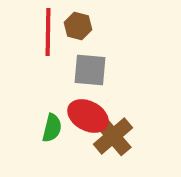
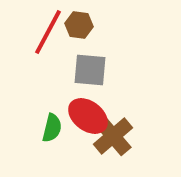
brown hexagon: moved 1 px right, 1 px up; rotated 8 degrees counterclockwise
red line: rotated 27 degrees clockwise
red ellipse: rotated 9 degrees clockwise
